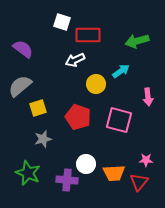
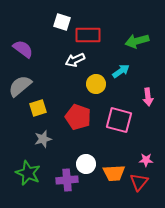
purple cross: rotated 10 degrees counterclockwise
